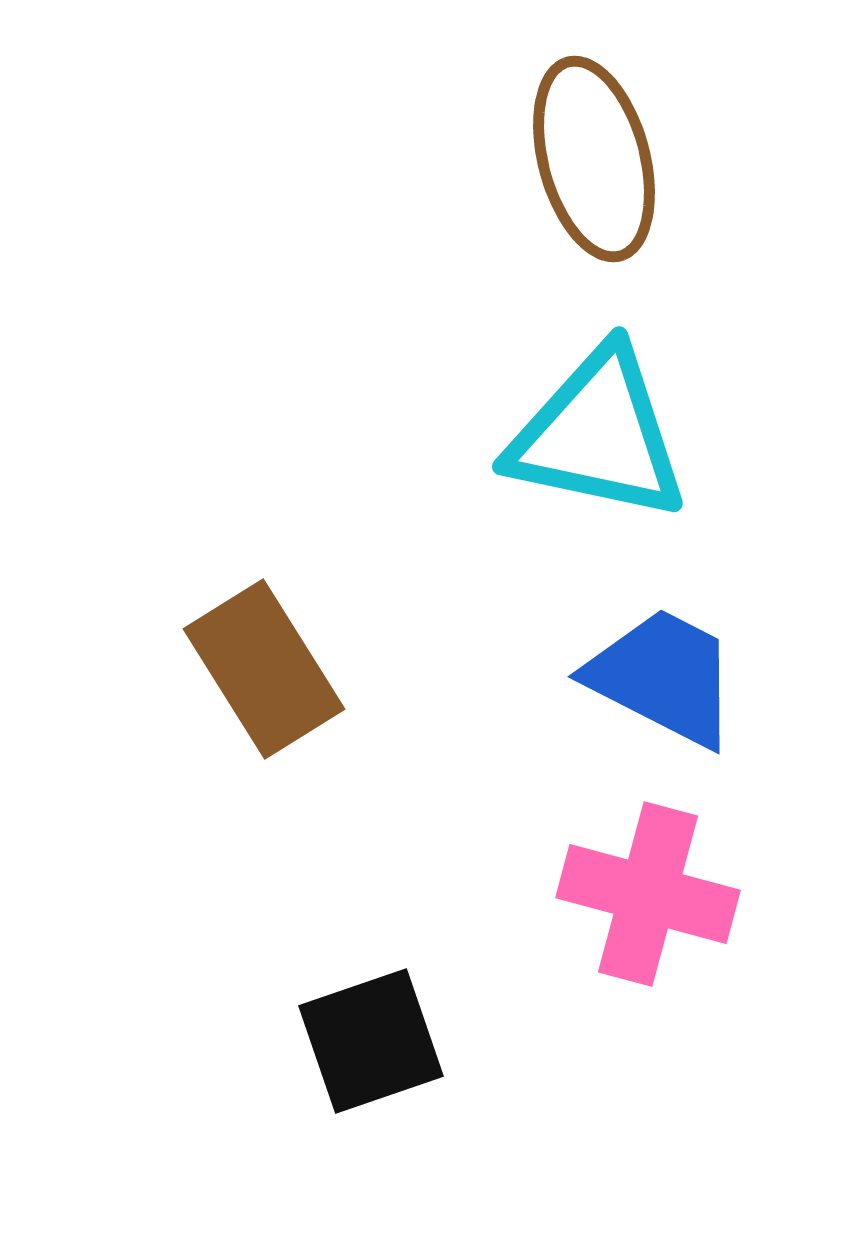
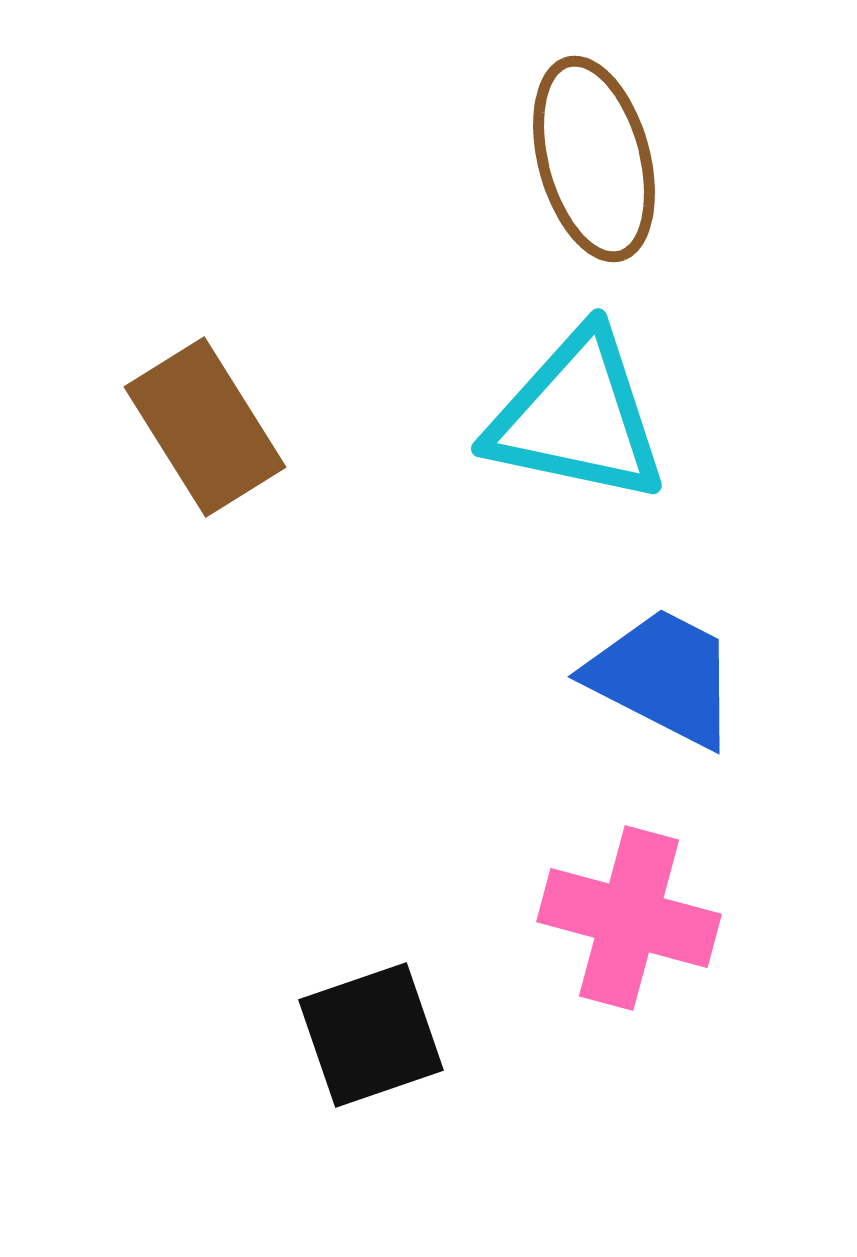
cyan triangle: moved 21 px left, 18 px up
brown rectangle: moved 59 px left, 242 px up
pink cross: moved 19 px left, 24 px down
black square: moved 6 px up
